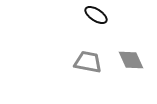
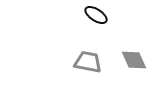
gray diamond: moved 3 px right
